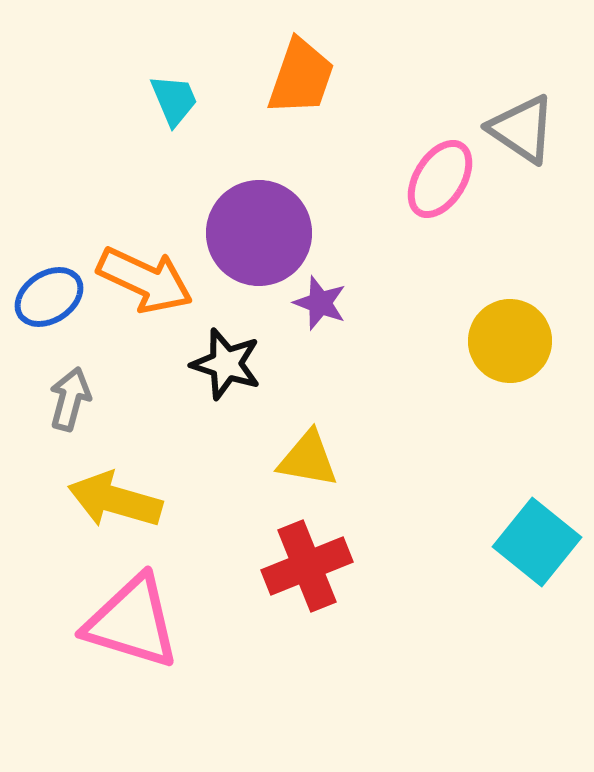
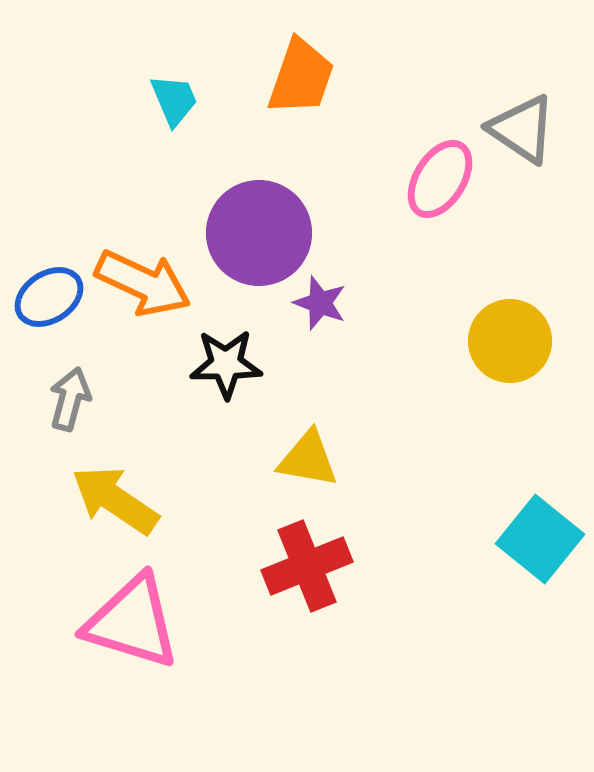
orange arrow: moved 2 px left, 3 px down
black star: rotated 18 degrees counterclockwise
yellow arrow: rotated 18 degrees clockwise
cyan square: moved 3 px right, 3 px up
